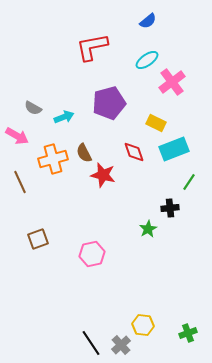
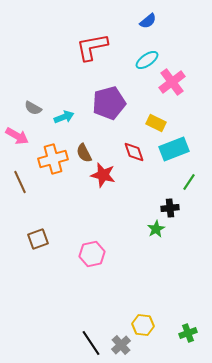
green star: moved 8 px right
